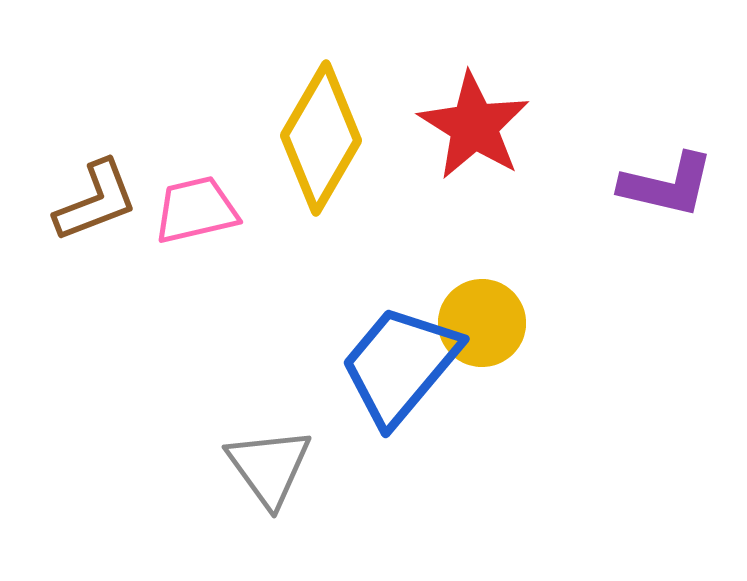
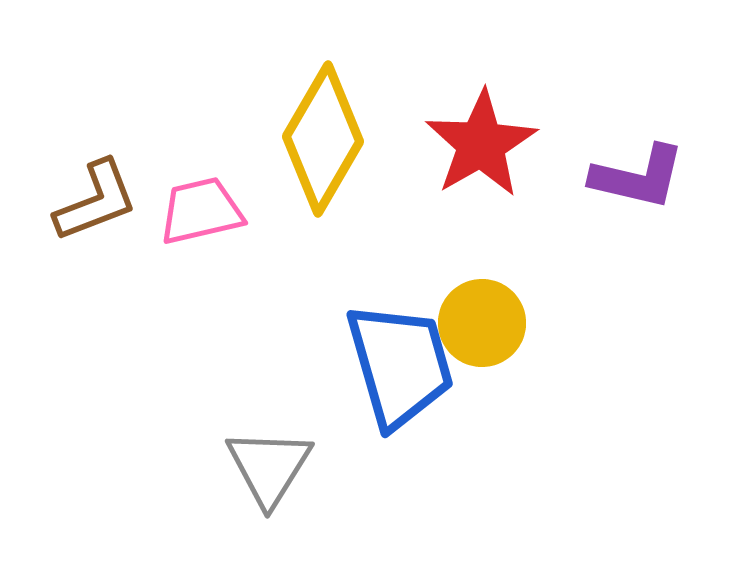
red star: moved 7 px right, 18 px down; rotated 10 degrees clockwise
yellow diamond: moved 2 px right, 1 px down
purple L-shape: moved 29 px left, 8 px up
pink trapezoid: moved 5 px right, 1 px down
blue trapezoid: rotated 124 degrees clockwise
gray triangle: rotated 8 degrees clockwise
